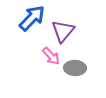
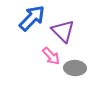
purple triangle: rotated 25 degrees counterclockwise
